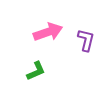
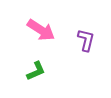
pink arrow: moved 7 px left, 2 px up; rotated 52 degrees clockwise
